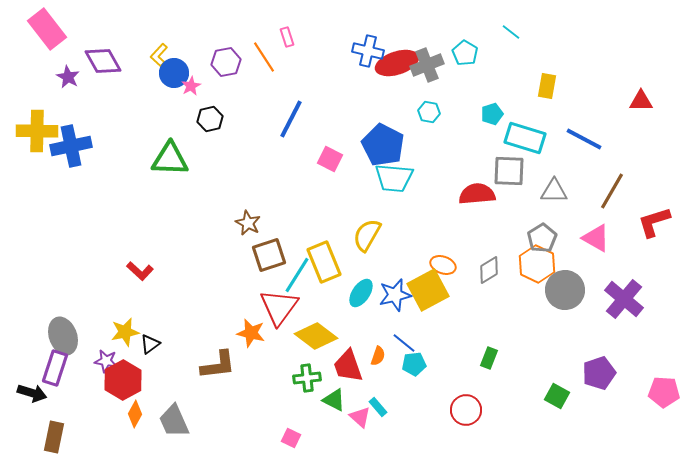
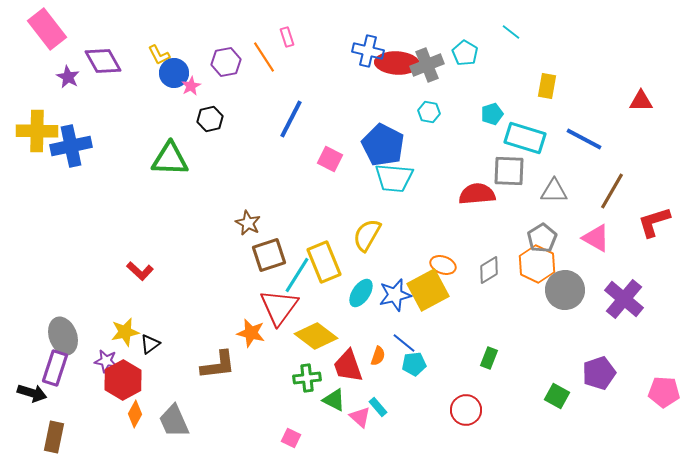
yellow L-shape at (159, 55): rotated 70 degrees counterclockwise
red ellipse at (397, 63): rotated 21 degrees clockwise
